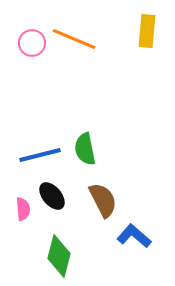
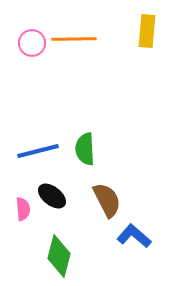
orange line: rotated 24 degrees counterclockwise
green semicircle: rotated 8 degrees clockwise
blue line: moved 2 px left, 4 px up
black ellipse: rotated 12 degrees counterclockwise
brown semicircle: moved 4 px right
